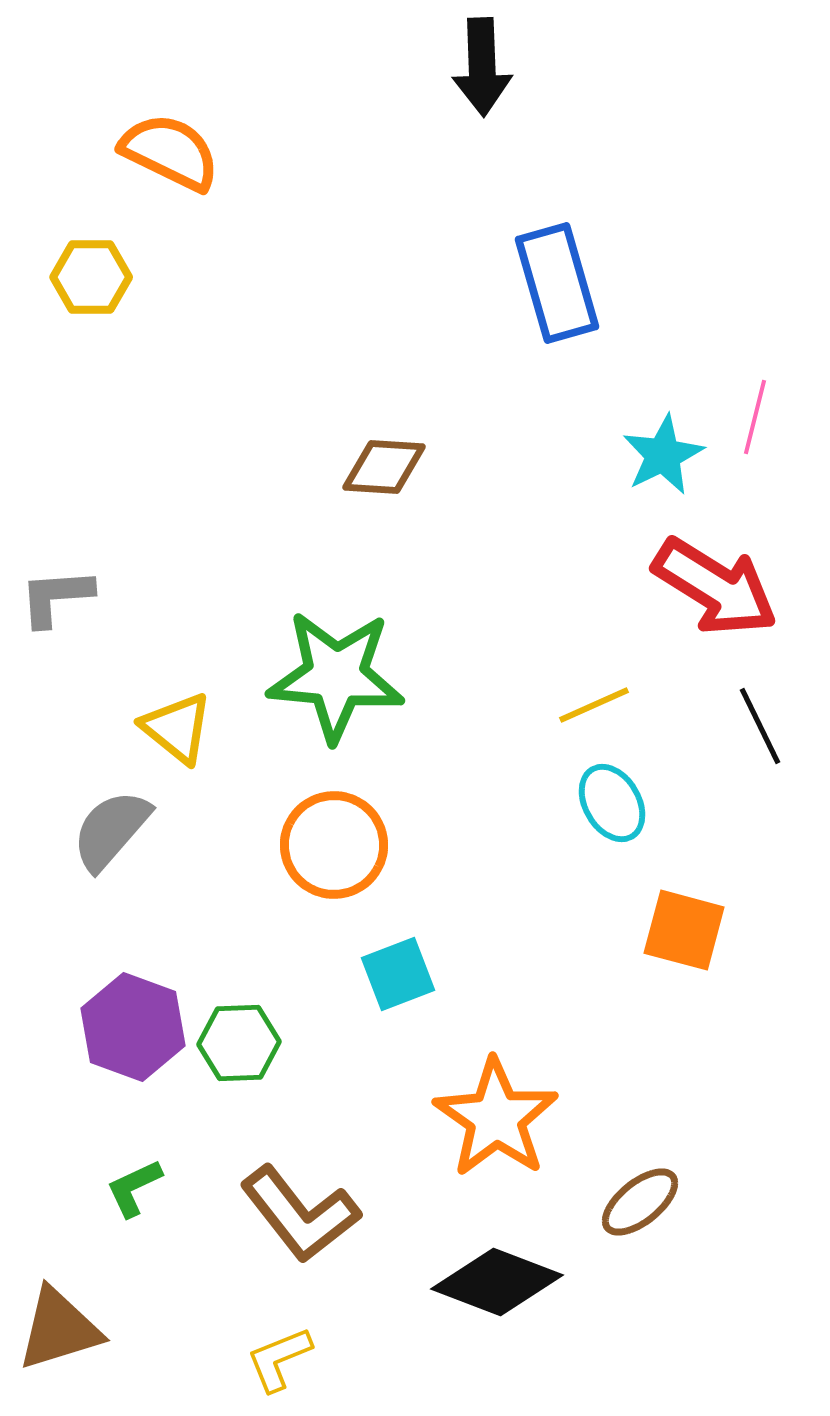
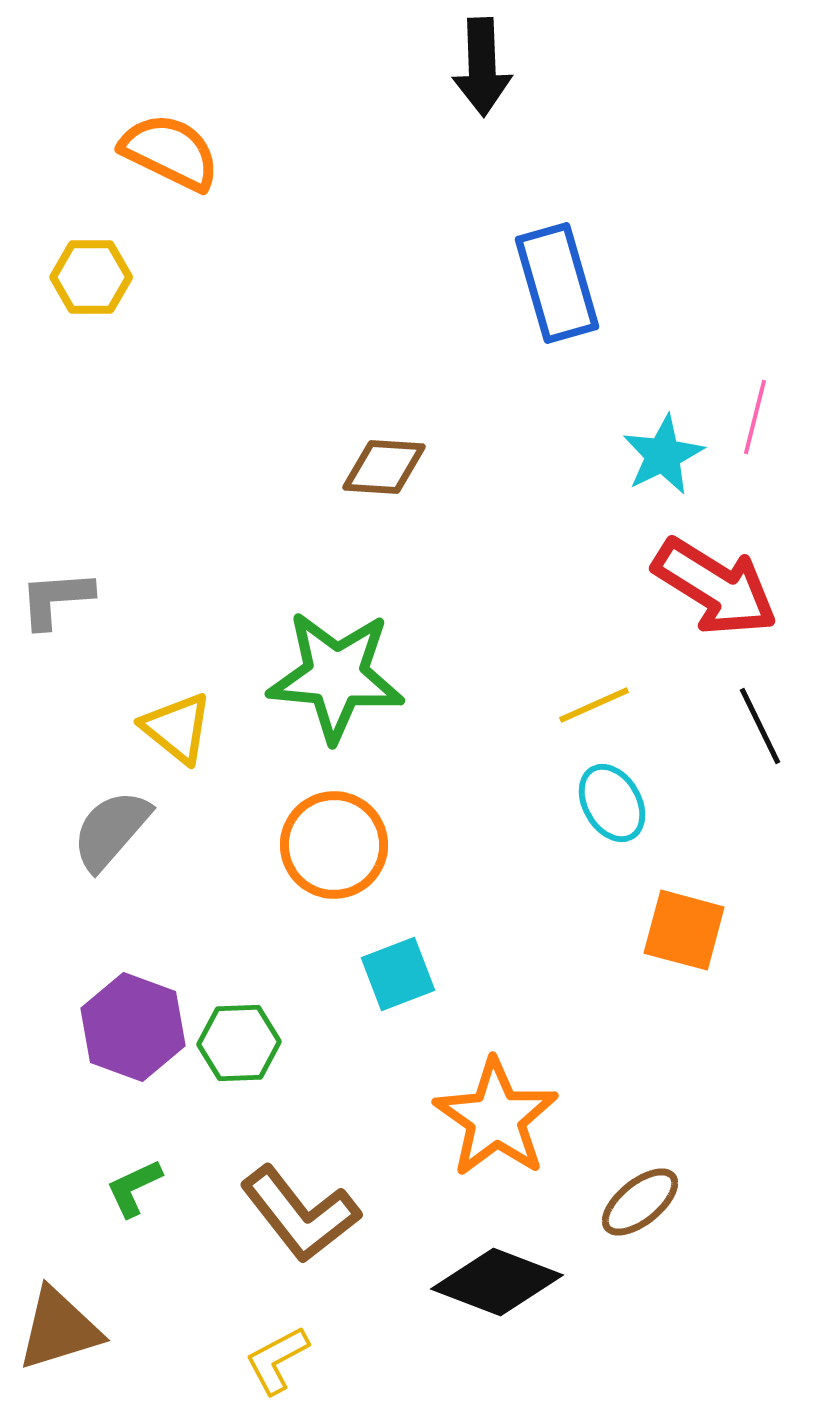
gray L-shape: moved 2 px down
yellow L-shape: moved 2 px left, 1 px down; rotated 6 degrees counterclockwise
